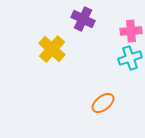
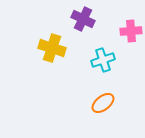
yellow cross: moved 1 px up; rotated 24 degrees counterclockwise
cyan cross: moved 27 px left, 2 px down
